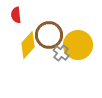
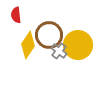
yellow diamond: rotated 8 degrees counterclockwise
gray cross: moved 2 px left, 2 px up
